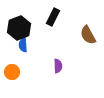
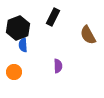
black hexagon: moved 1 px left
orange circle: moved 2 px right
